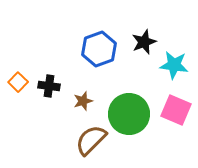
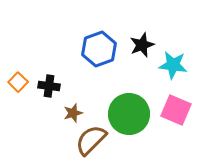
black star: moved 2 px left, 3 px down
cyan star: moved 1 px left
brown star: moved 10 px left, 12 px down
